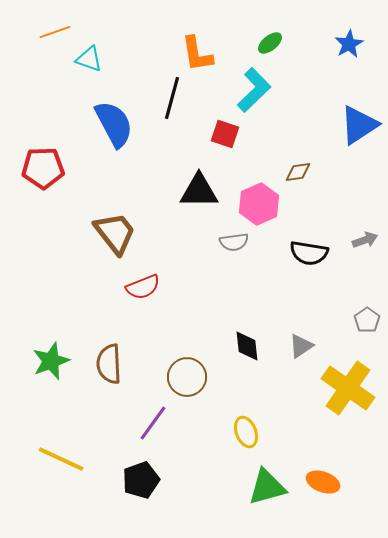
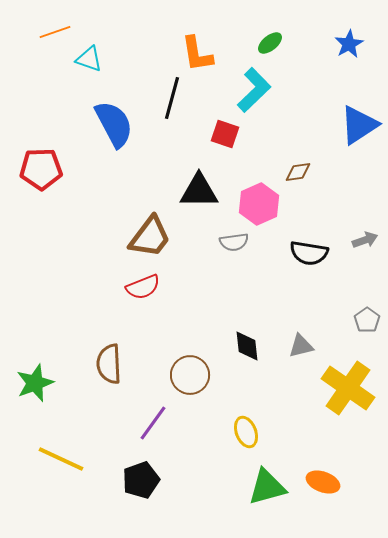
red pentagon: moved 2 px left, 1 px down
brown trapezoid: moved 35 px right, 4 px down; rotated 75 degrees clockwise
gray triangle: rotated 20 degrees clockwise
green star: moved 16 px left, 22 px down
brown circle: moved 3 px right, 2 px up
